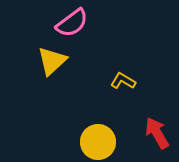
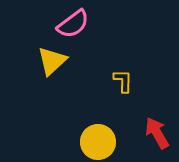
pink semicircle: moved 1 px right, 1 px down
yellow L-shape: rotated 60 degrees clockwise
